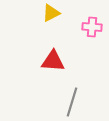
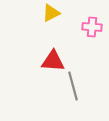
gray line: moved 1 px right, 16 px up; rotated 32 degrees counterclockwise
